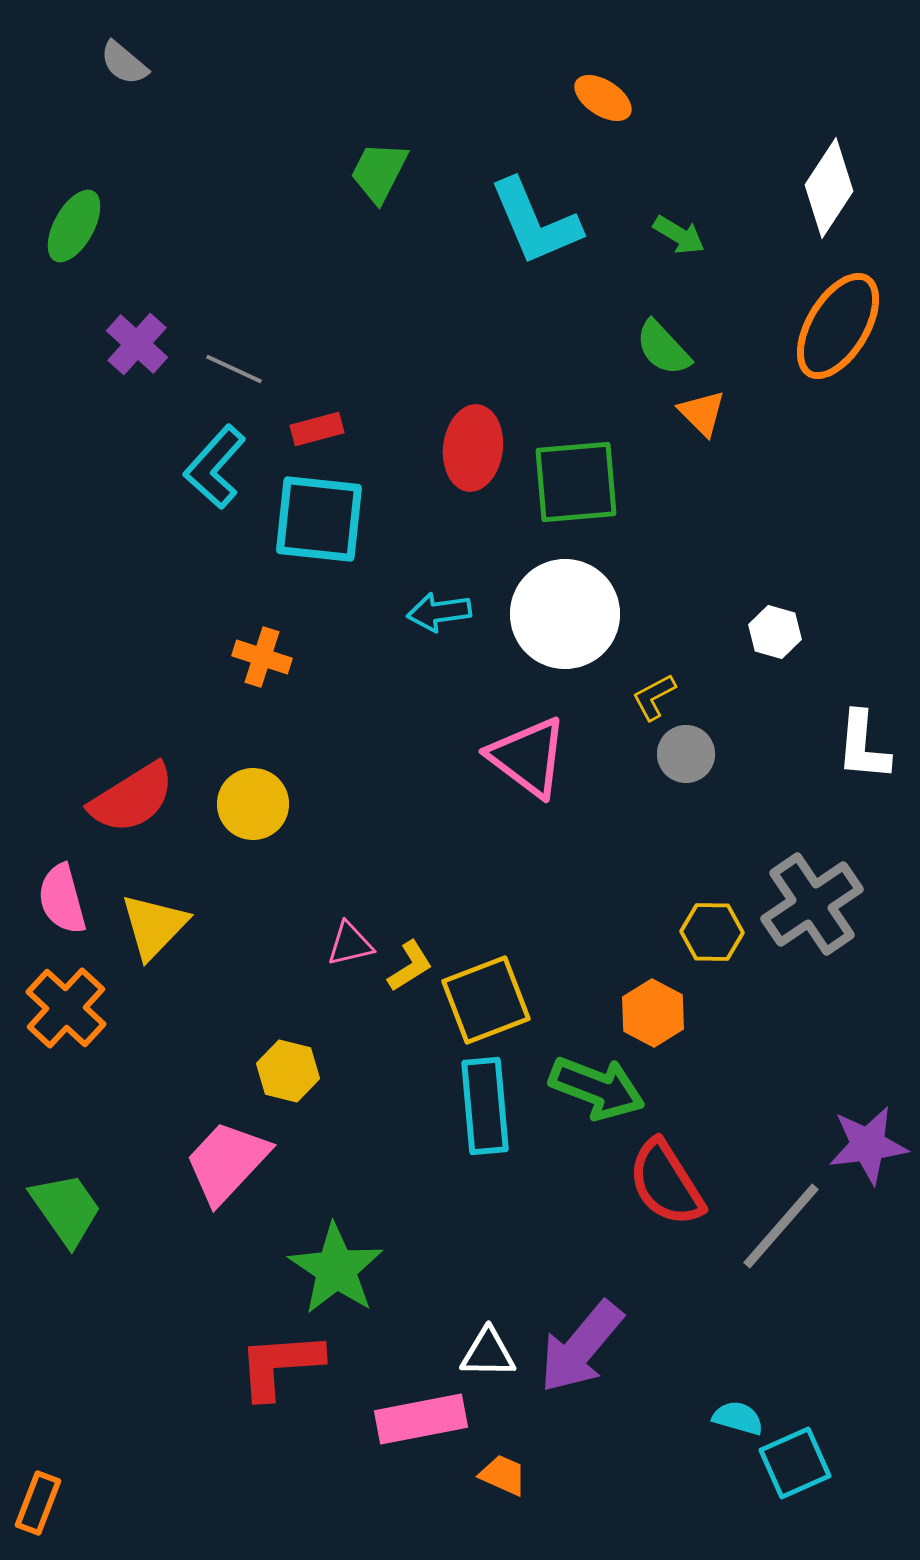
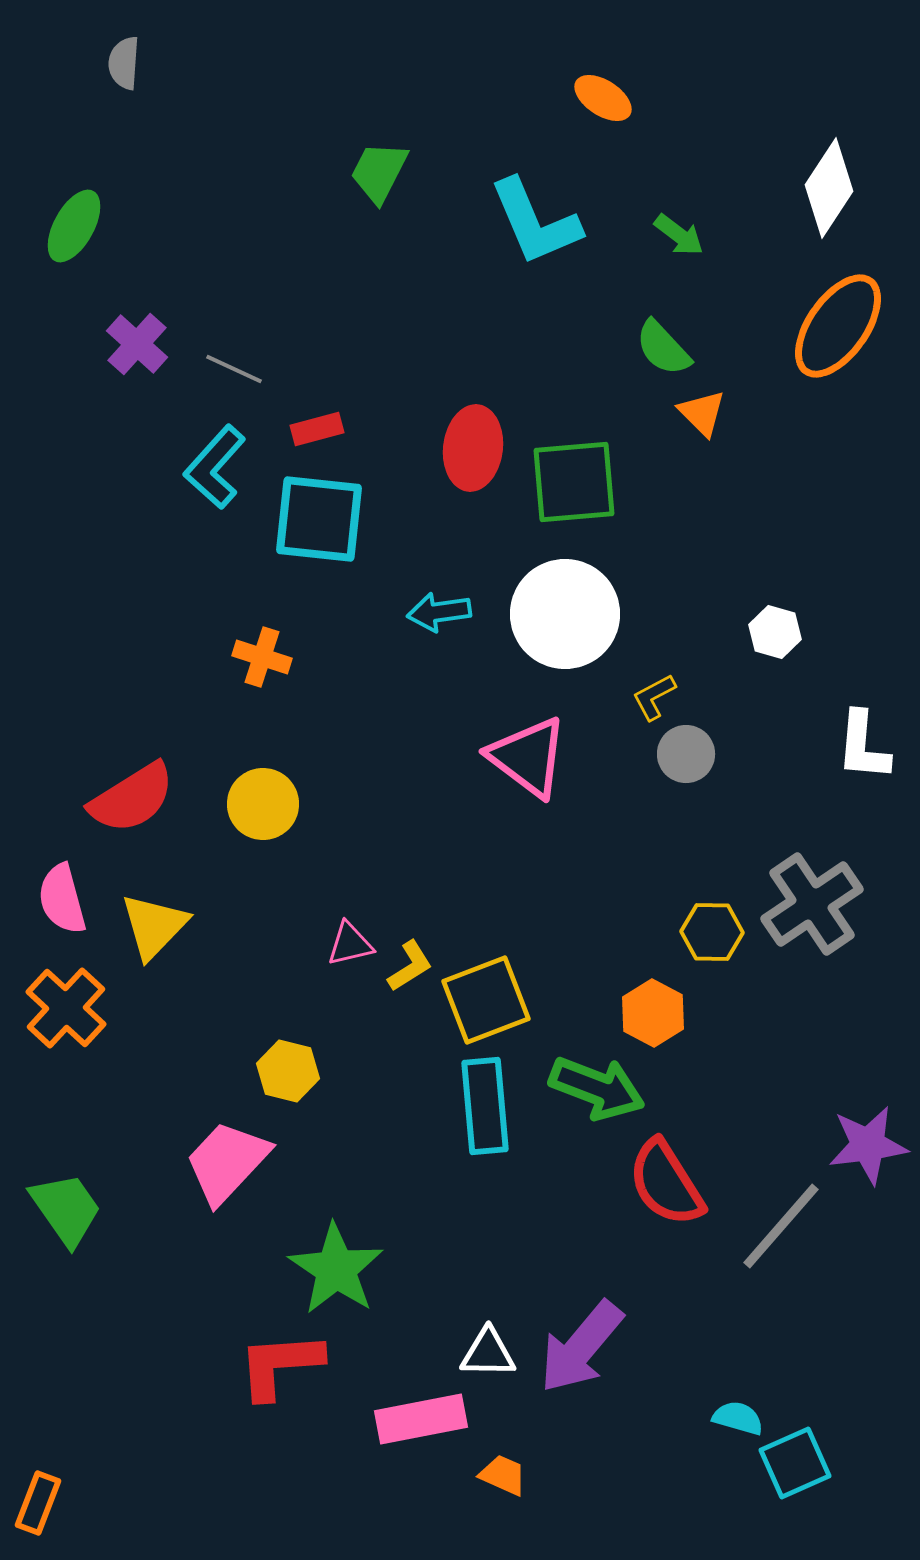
gray semicircle at (124, 63): rotated 54 degrees clockwise
green arrow at (679, 235): rotated 6 degrees clockwise
orange ellipse at (838, 326): rotated 4 degrees clockwise
green square at (576, 482): moved 2 px left
yellow circle at (253, 804): moved 10 px right
